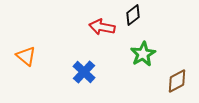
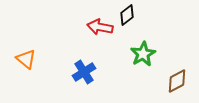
black diamond: moved 6 px left
red arrow: moved 2 px left
orange triangle: moved 3 px down
blue cross: rotated 15 degrees clockwise
